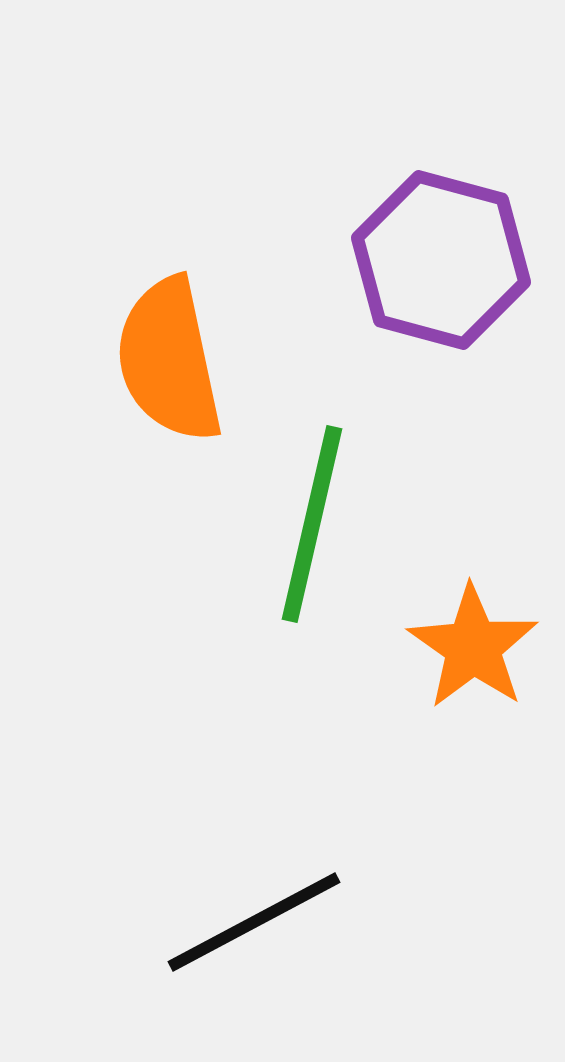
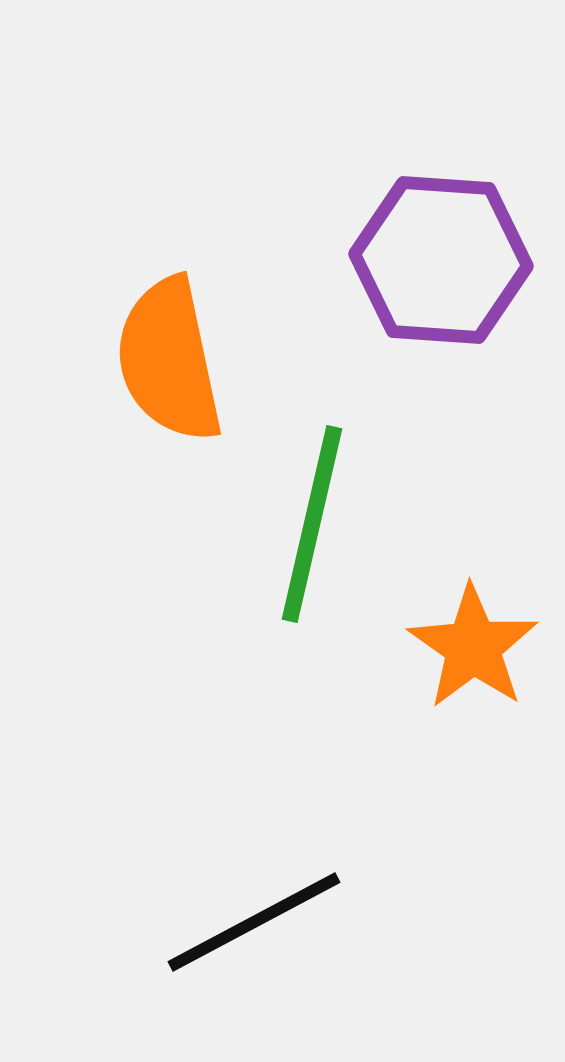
purple hexagon: rotated 11 degrees counterclockwise
